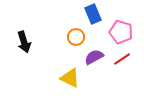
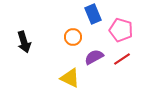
pink pentagon: moved 2 px up
orange circle: moved 3 px left
